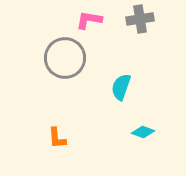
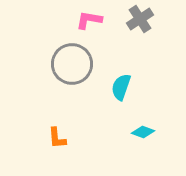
gray cross: rotated 24 degrees counterclockwise
gray circle: moved 7 px right, 6 px down
